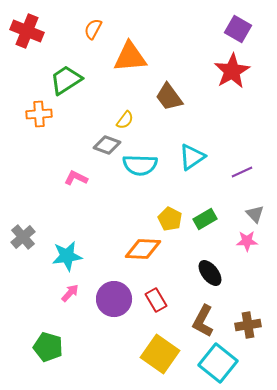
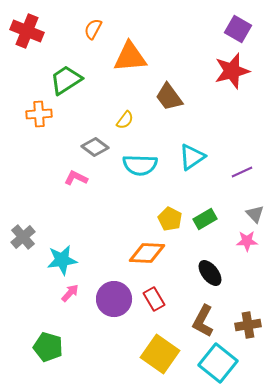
red star: rotated 15 degrees clockwise
gray diamond: moved 12 px left, 2 px down; rotated 16 degrees clockwise
orange diamond: moved 4 px right, 4 px down
cyan star: moved 5 px left, 4 px down
red rectangle: moved 2 px left, 1 px up
